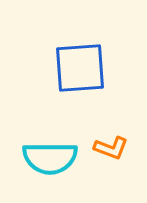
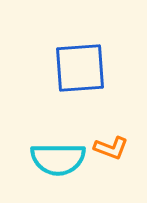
cyan semicircle: moved 8 px right, 1 px down
